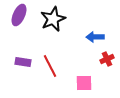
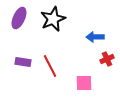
purple ellipse: moved 3 px down
